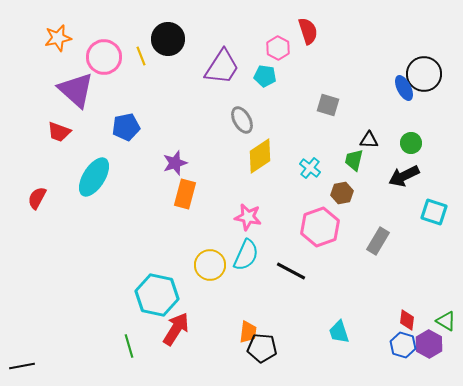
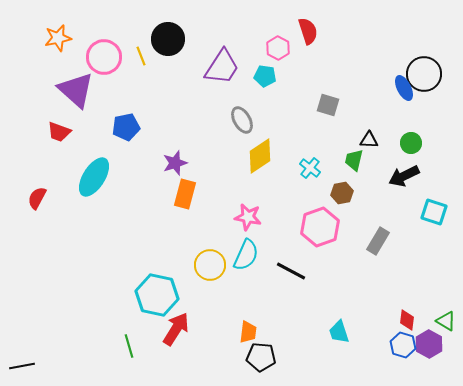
black pentagon at (262, 348): moved 1 px left, 9 px down
